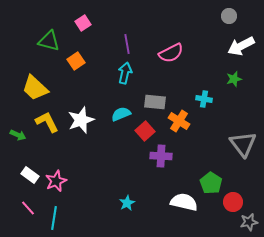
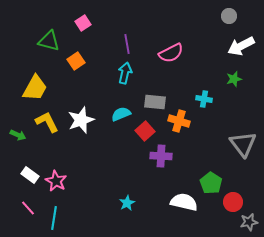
yellow trapezoid: rotated 104 degrees counterclockwise
orange cross: rotated 15 degrees counterclockwise
pink star: rotated 20 degrees counterclockwise
